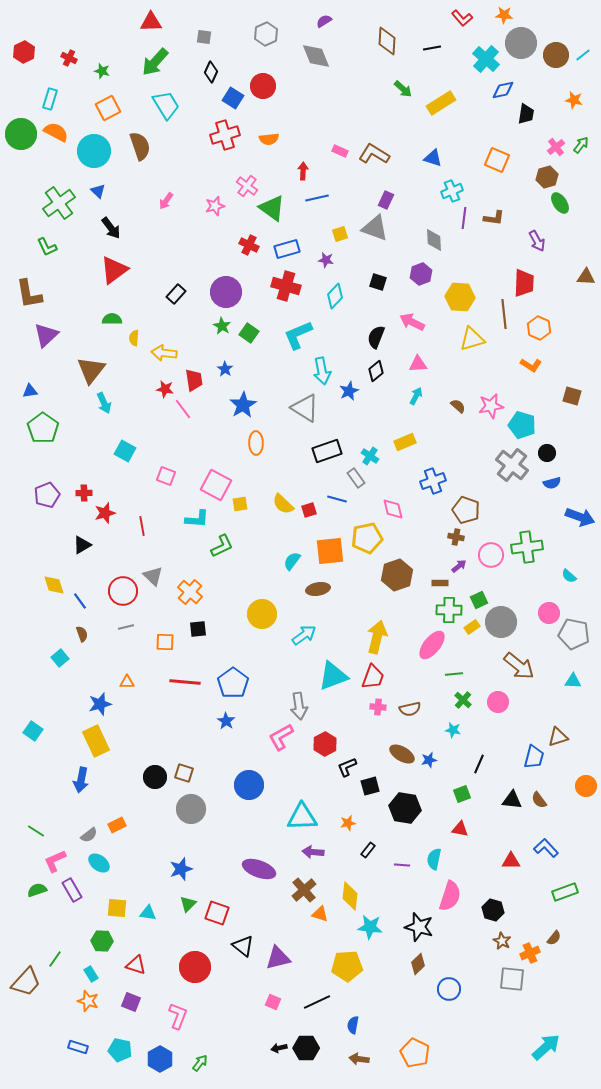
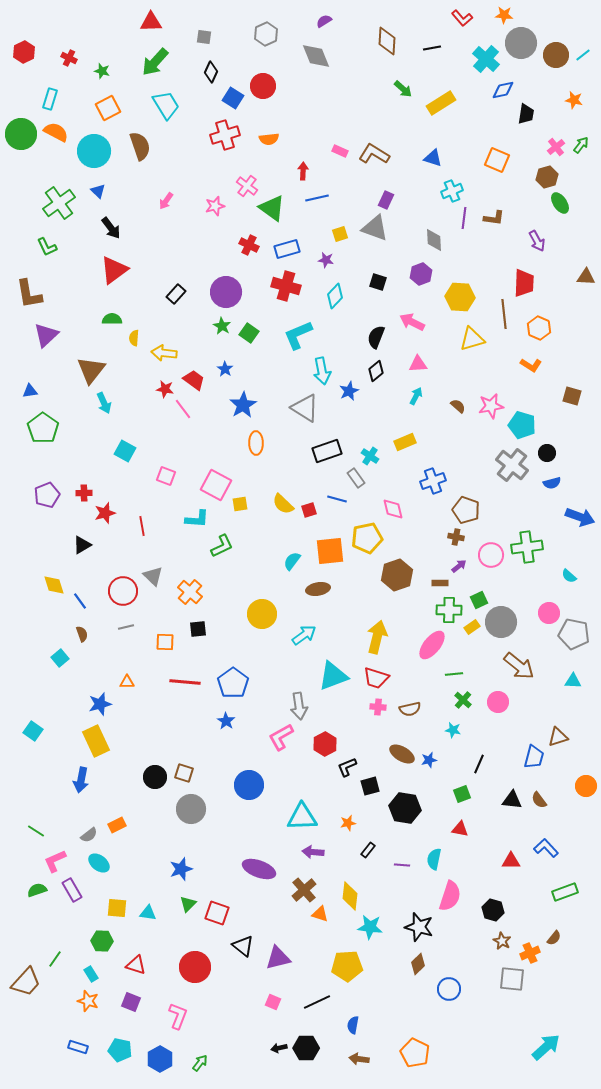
red trapezoid at (194, 380): rotated 45 degrees counterclockwise
red trapezoid at (373, 677): moved 3 px right, 1 px down; rotated 88 degrees clockwise
